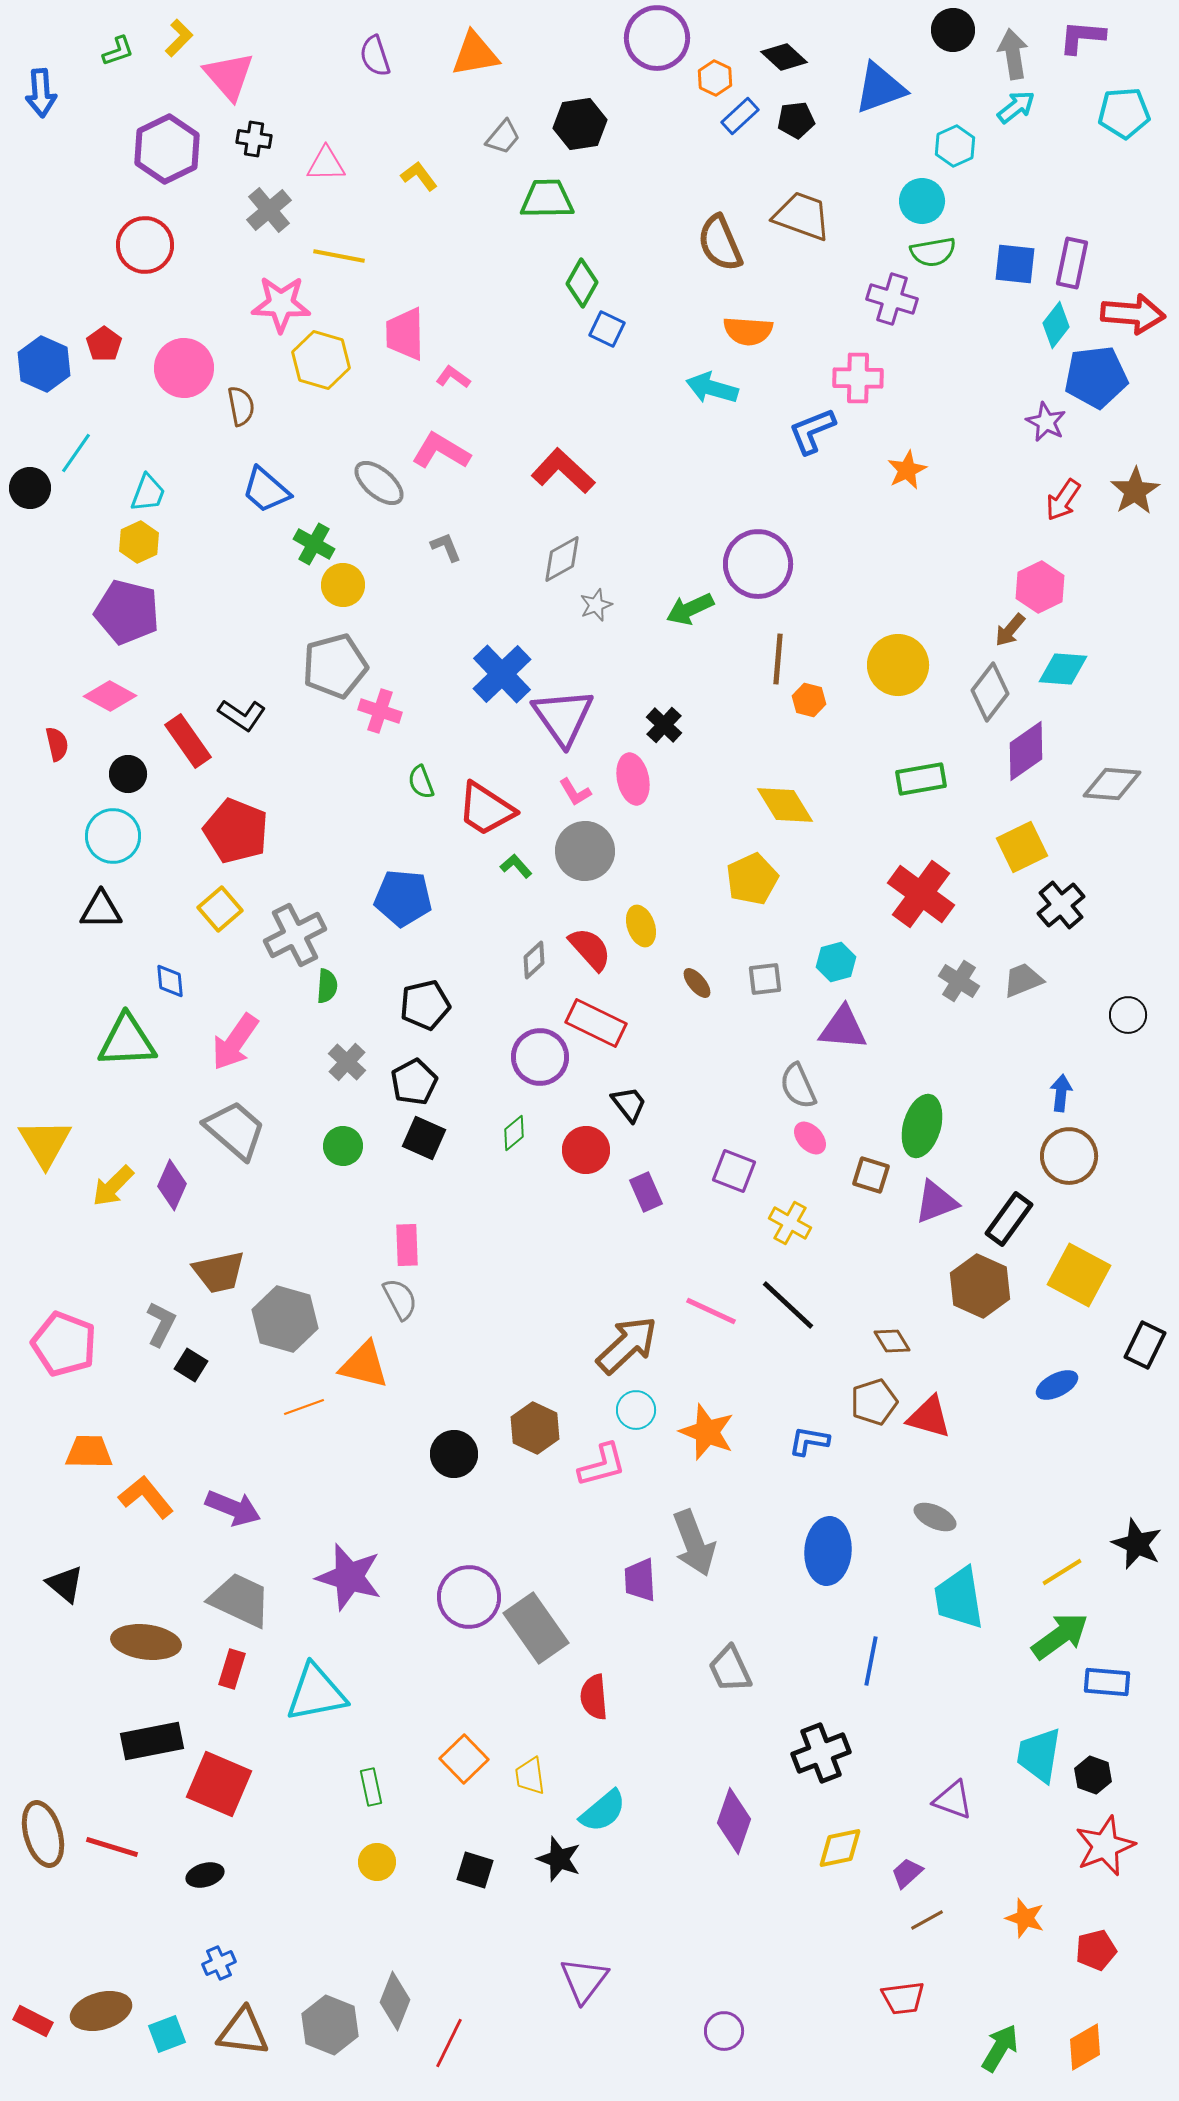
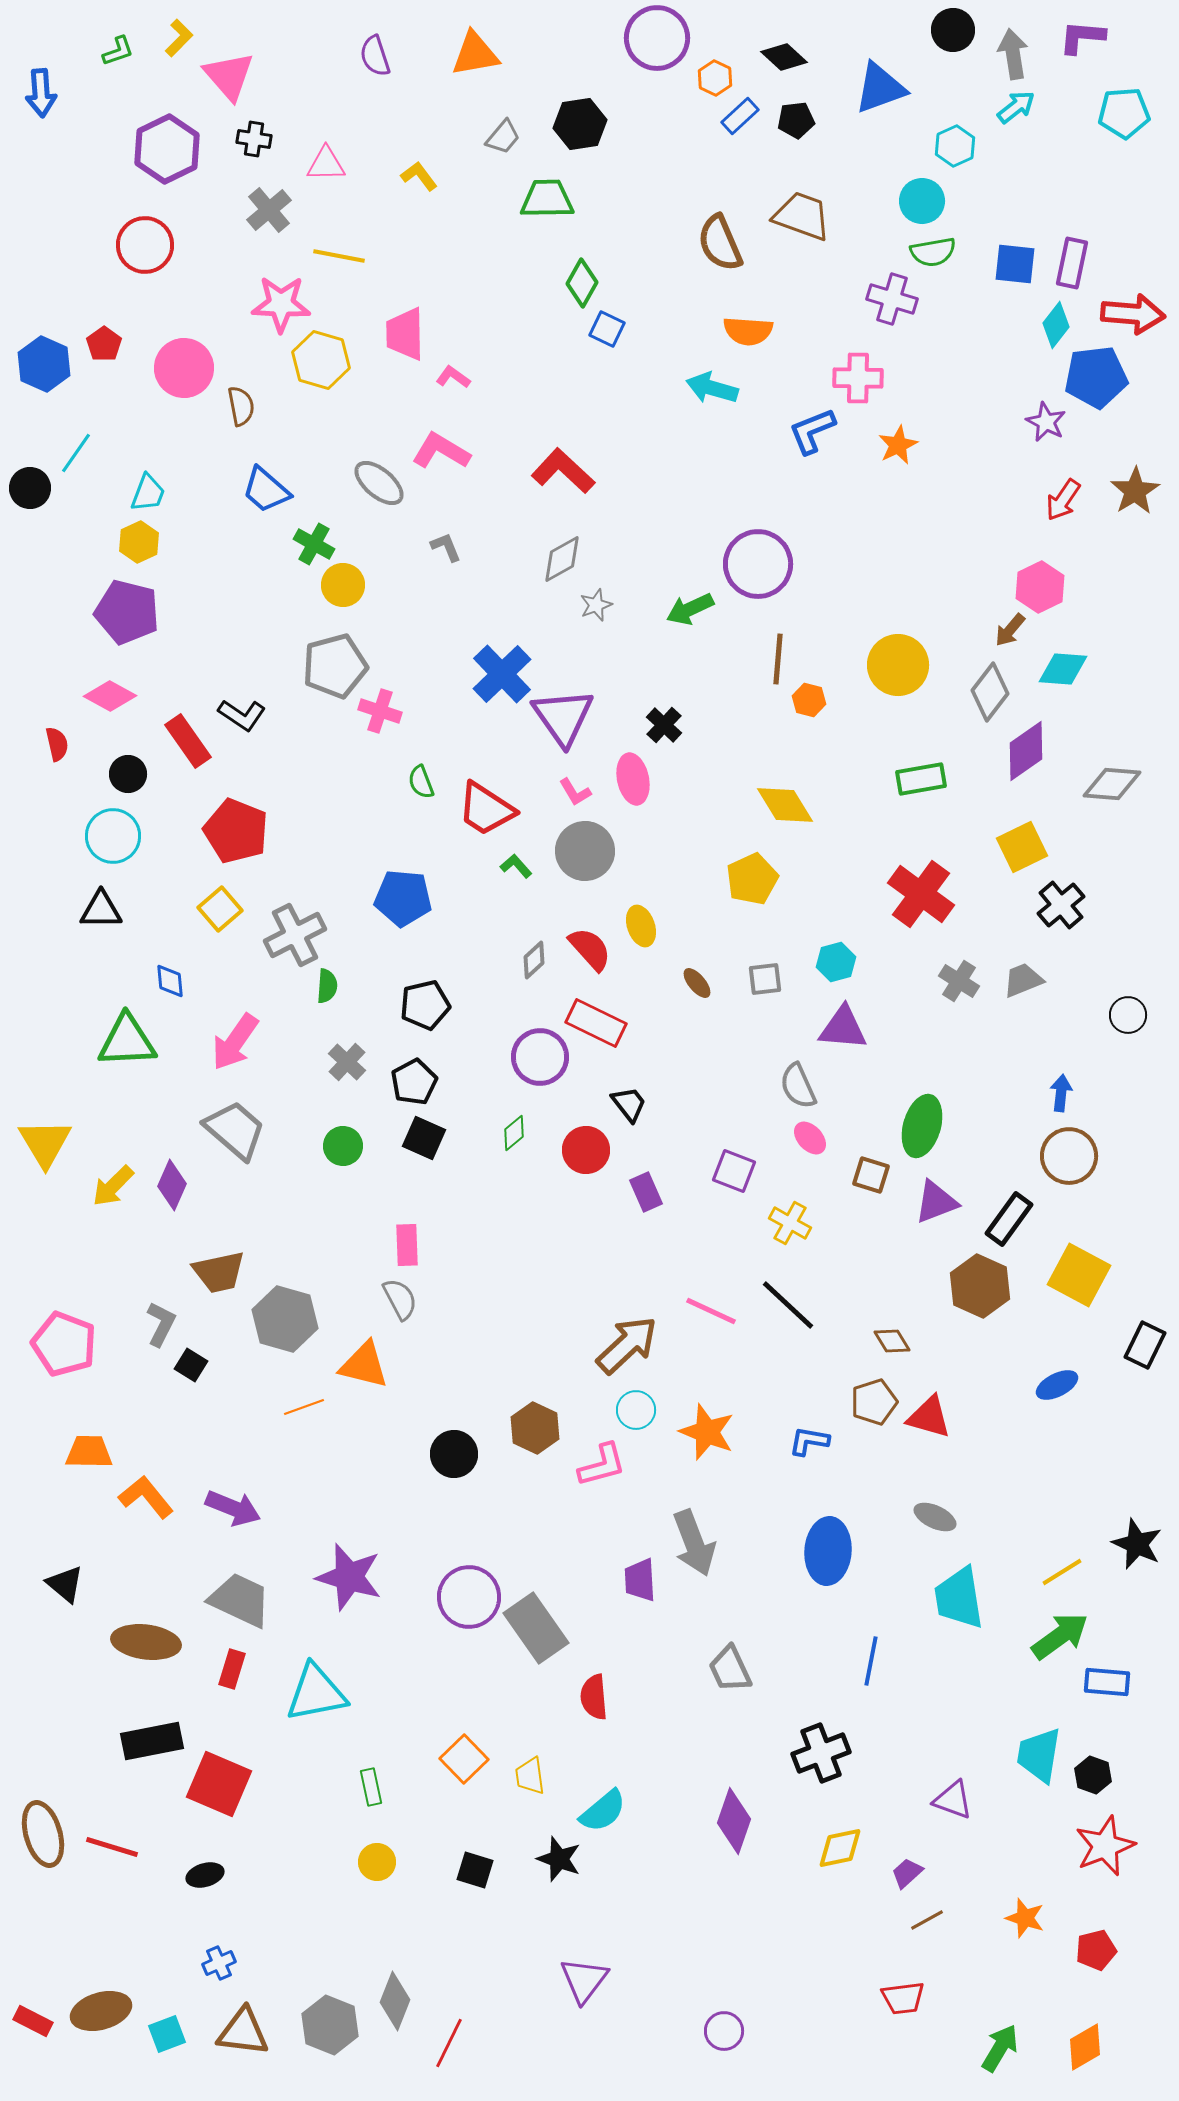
orange star at (907, 470): moved 9 px left, 25 px up
